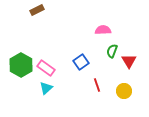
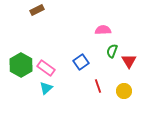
red line: moved 1 px right, 1 px down
